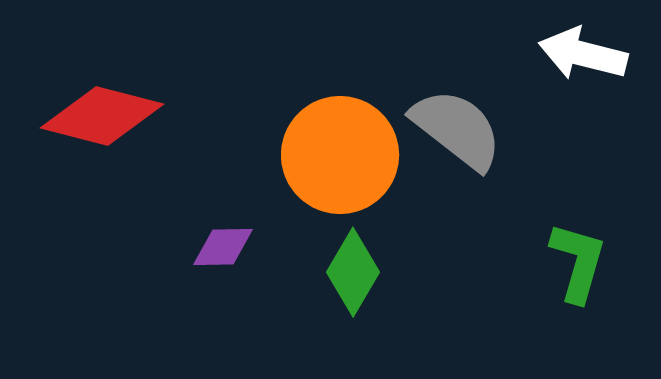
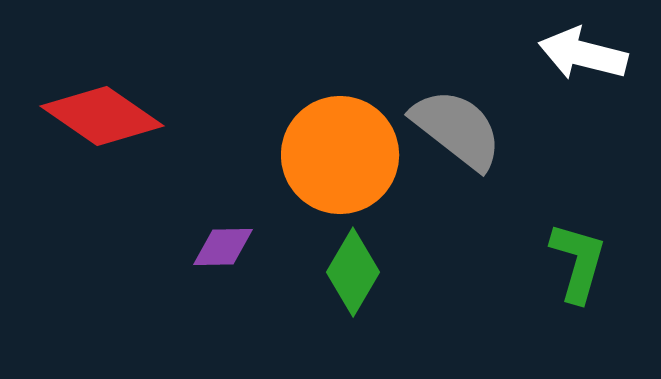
red diamond: rotated 20 degrees clockwise
